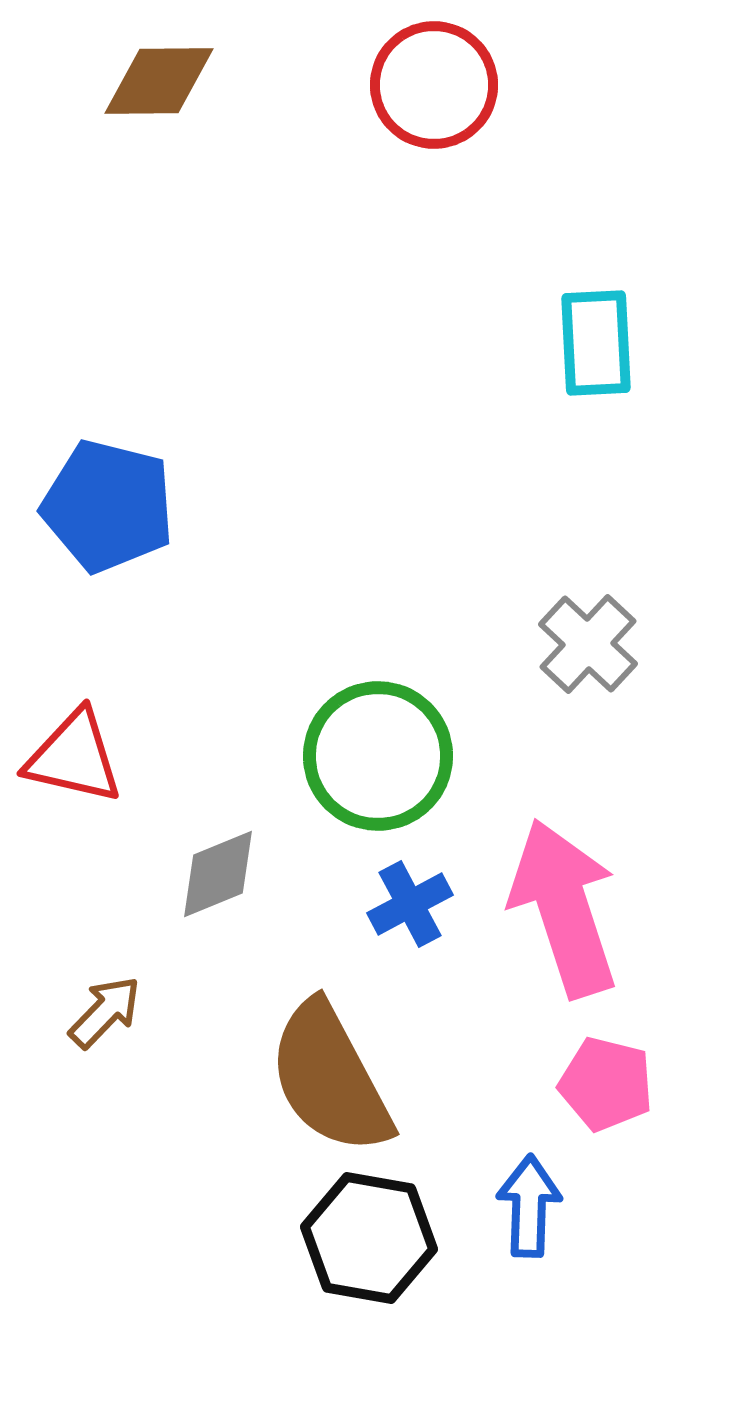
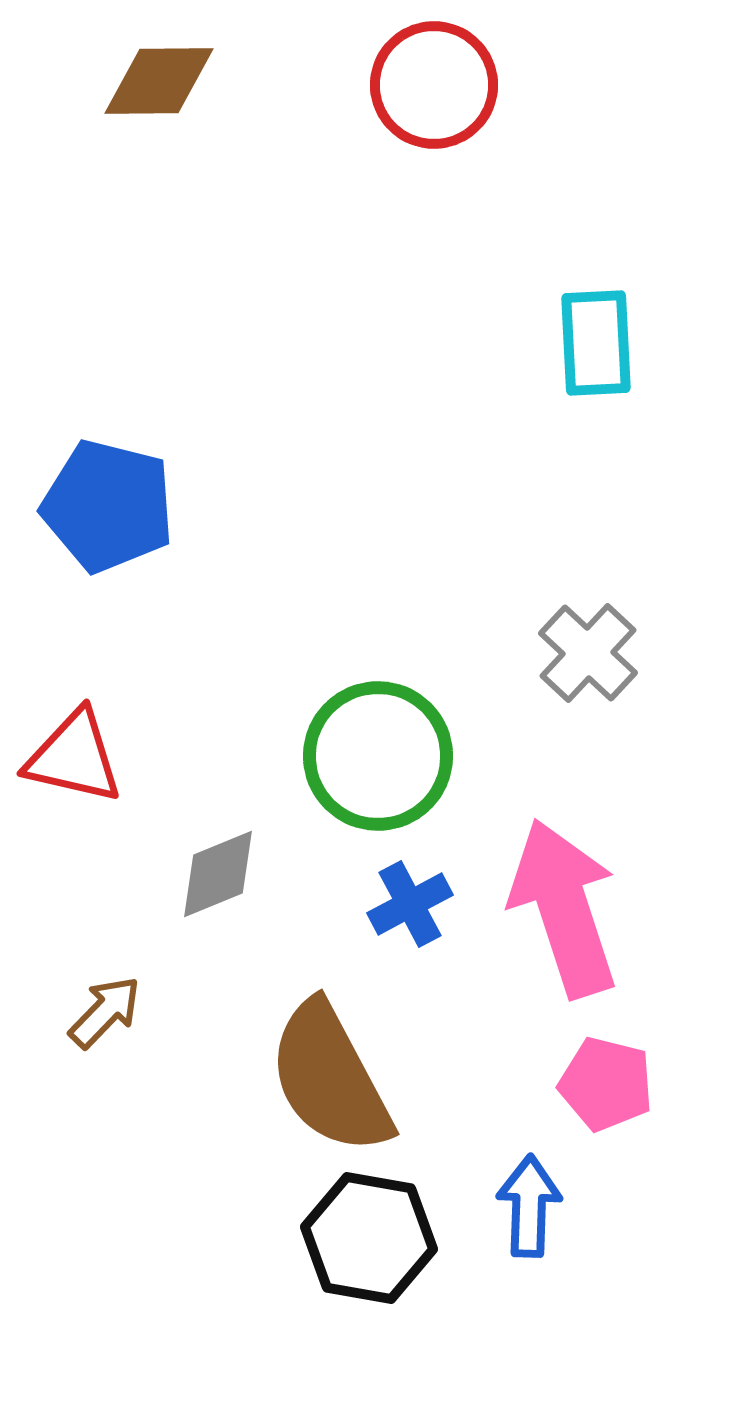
gray cross: moved 9 px down
